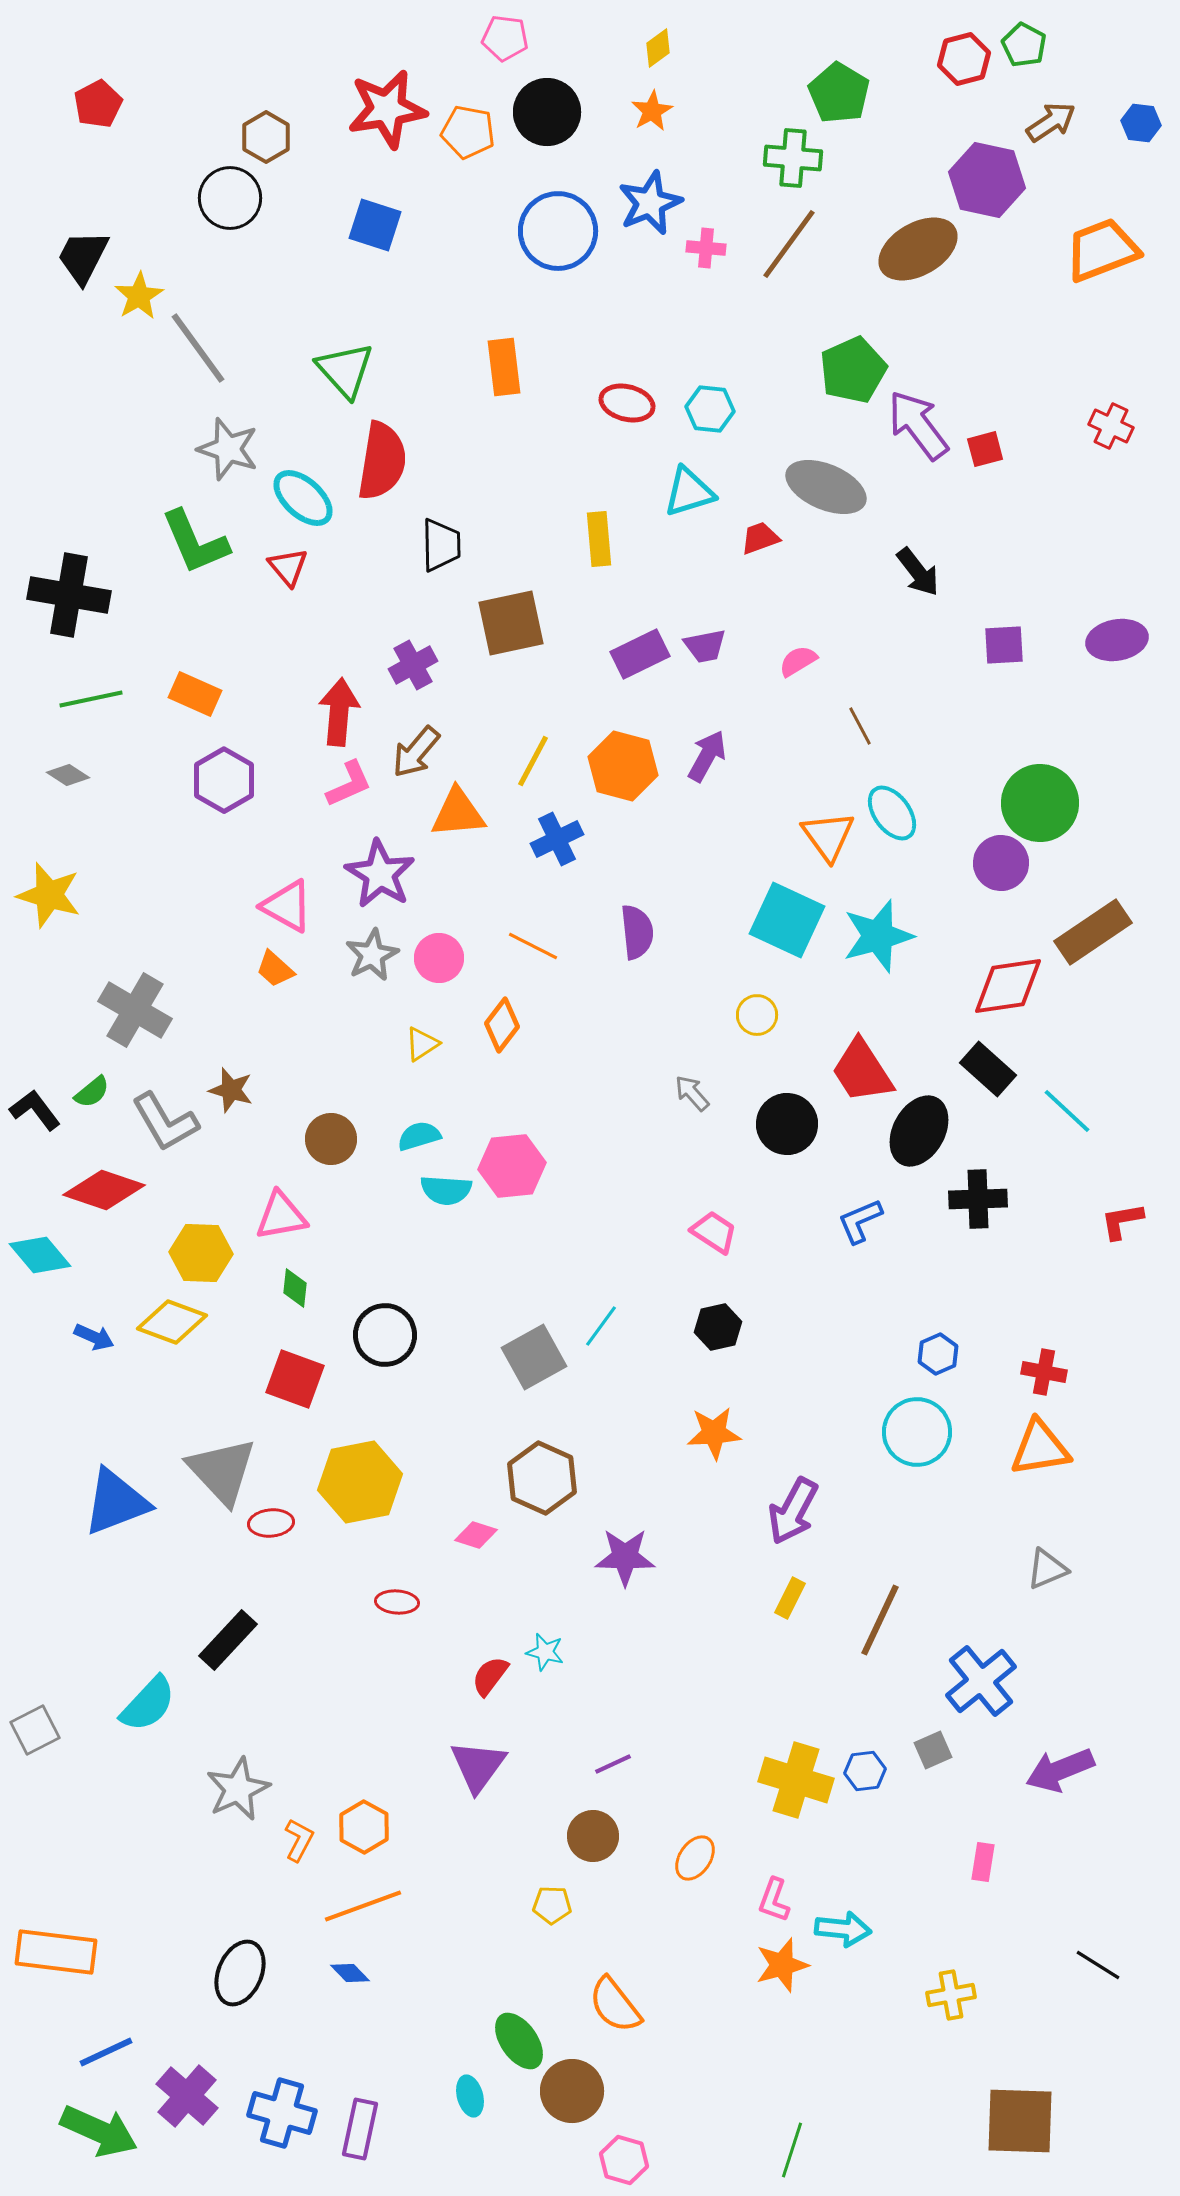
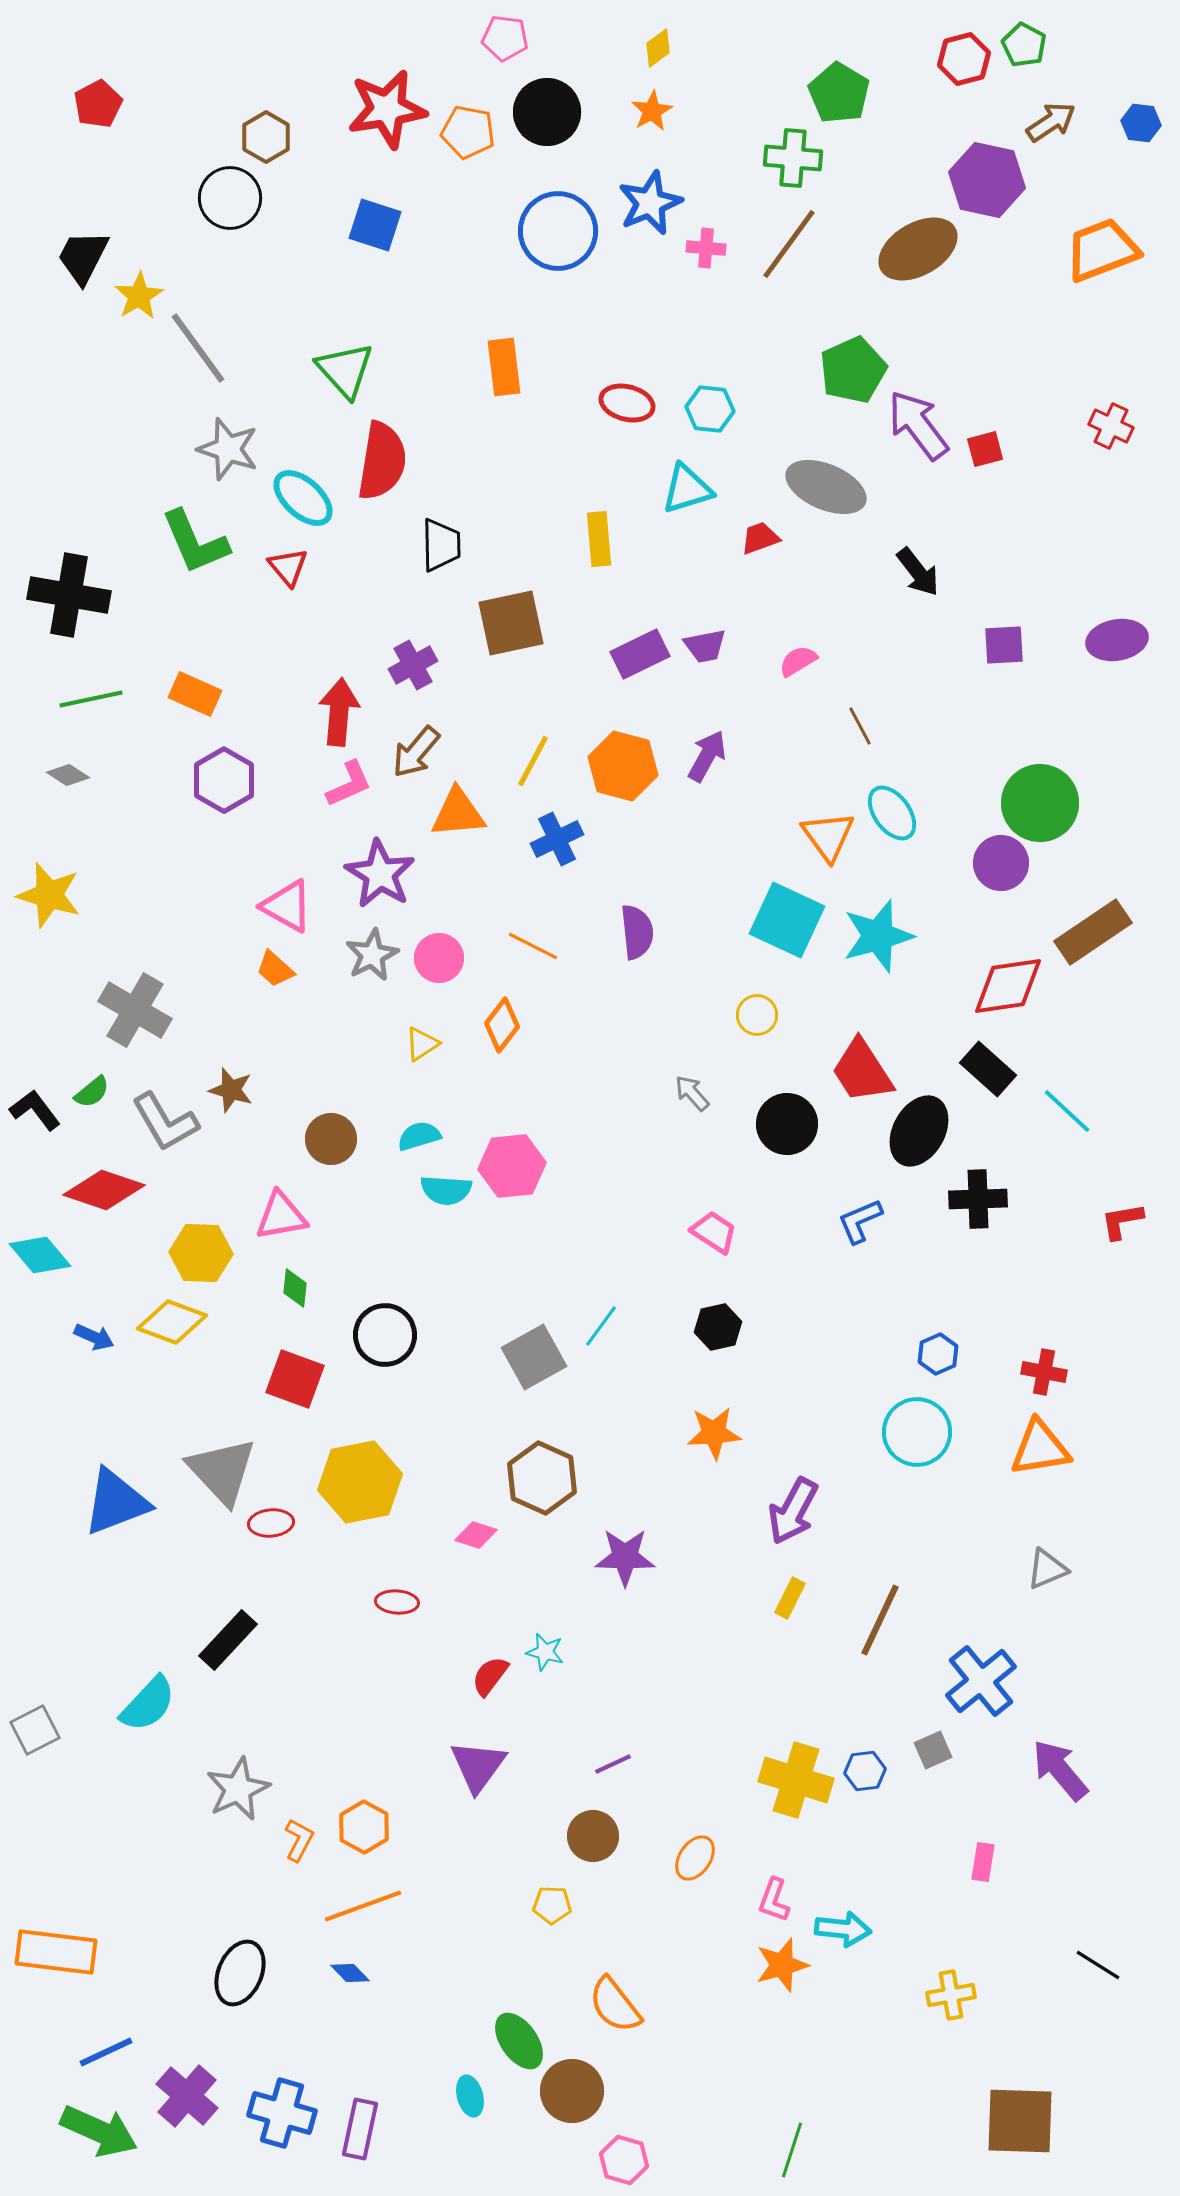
cyan triangle at (689, 492): moved 2 px left, 3 px up
purple arrow at (1060, 1770): rotated 72 degrees clockwise
